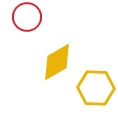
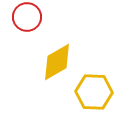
yellow hexagon: moved 2 px left, 4 px down
